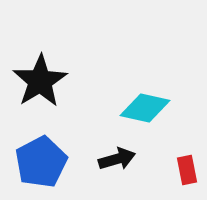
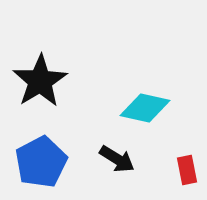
black arrow: rotated 48 degrees clockwise
